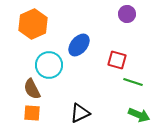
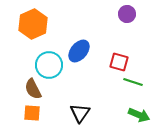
blue ellipse: moved 6 px down
red square: moved 2 px right, 2 px down
brown semicircle: moved 1 px right
black triangle: rotated 30 degrees counterclockwise
